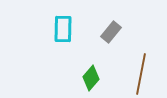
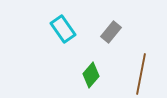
cyan rectangle: rotated 36 degrees counterclockwise
green diamond: moved 3 px up
